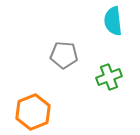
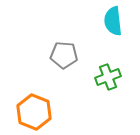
green cross: moved 1 px left
orange hexagon: moved 1 px right; rotated 16 degrees counterclockwise
